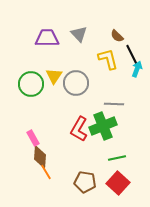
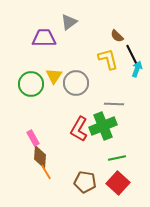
gray triangle: moved 10 px left, 12 px up; rotated 36 degrees clockwise
purple trapezoid: moved 3 px left
